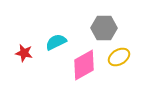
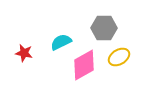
cyan semicircle: moved 5 px right
